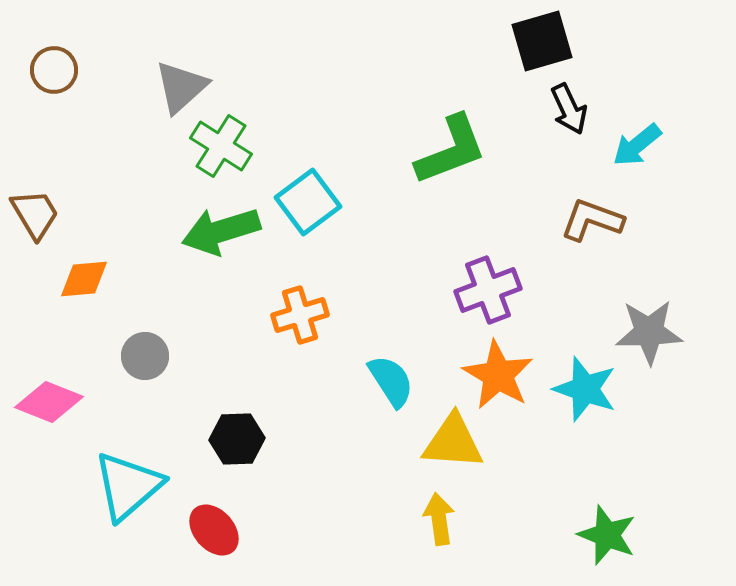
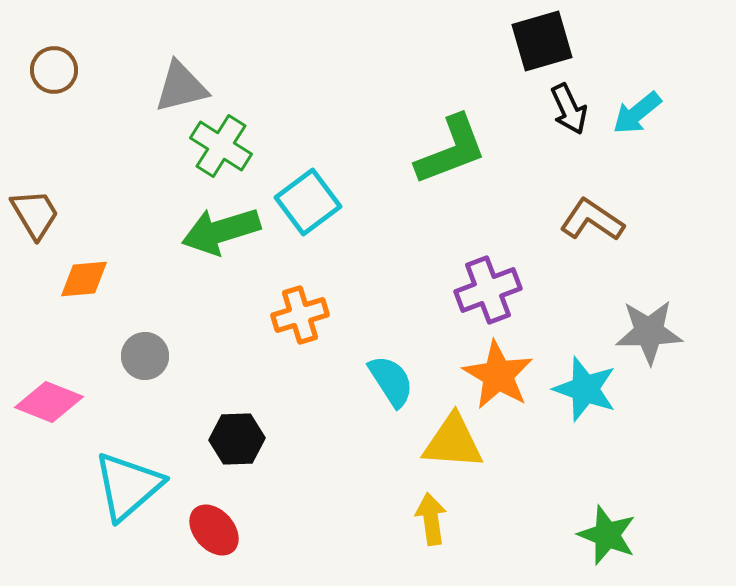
gray triangle: rotated 28 degrees clockwise
cyan arrow: moved 32 px up
brown L-shape: rotated 14 degrees clockwise
yellow arrow: moved 8 px left
